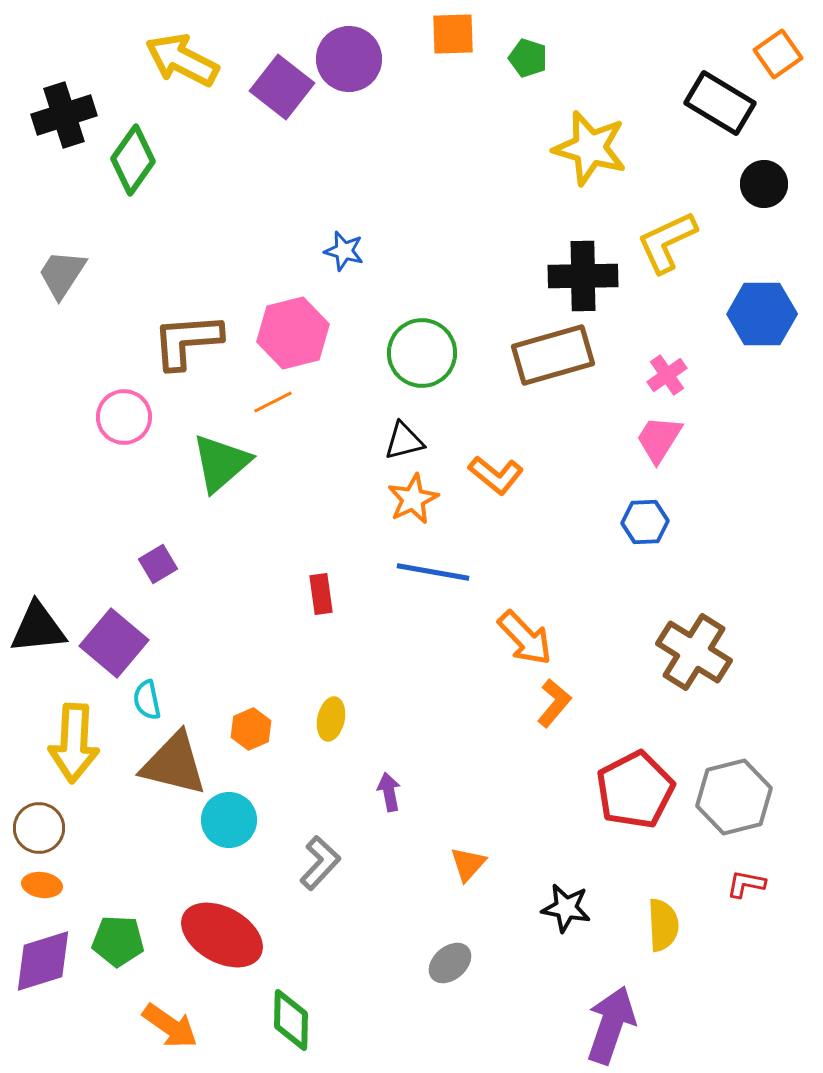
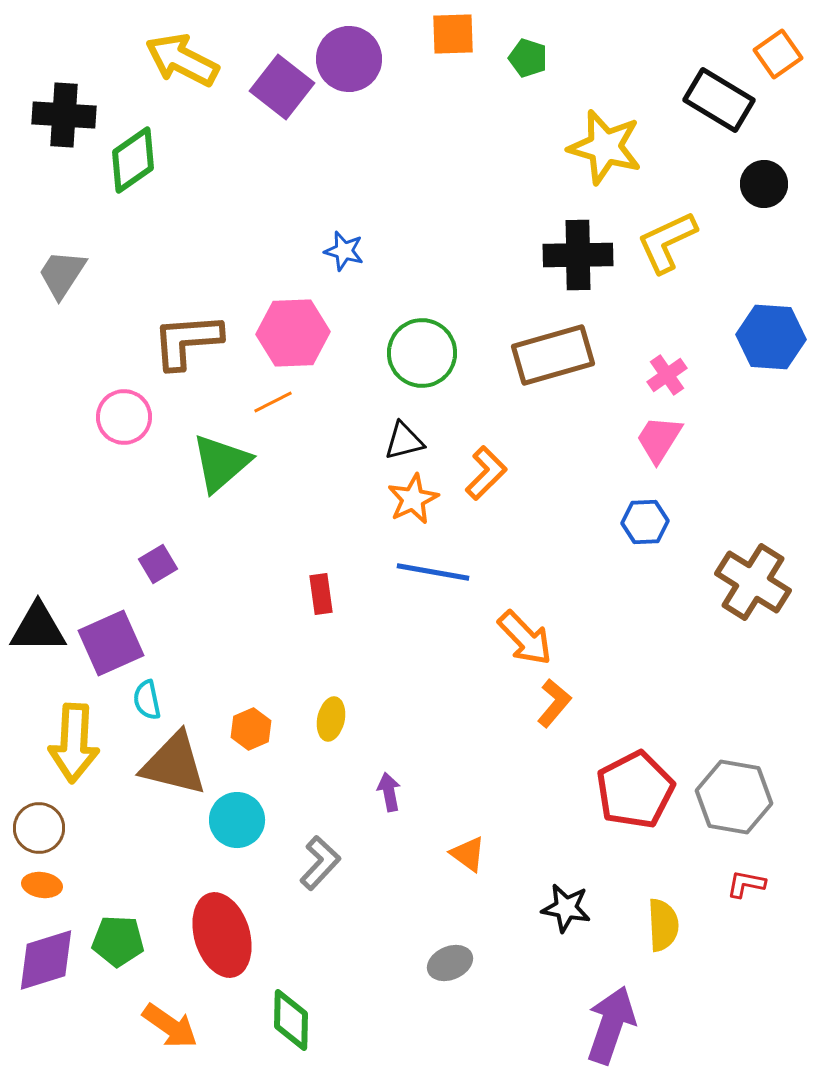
black rectangle at (720, 103): moved 1 px left, 3 px up
black cross at (64, 115): rotated 22 degrees clockwise
yellow star at (590, 148): moved 15 px right, 1 px up
green diamond at (133, 160): rotated 20 degrees clockwise
black cross at (583, 276): moved 5 px left, 21 px up
blue hexagon at (762, 314): moved 9 px right, 23 px down; rotated 4 degrees clockwise
pink hexagon at (293, 333): rotated 12 degrees clockwise
orange L-shape at (496, 475): moved 10 px left, 2 px up; rotated 84 degrees counterclockwise
black triangle at (38, 628): rotated 6 degrees clockwise
purple square at (114, 643): moved 3 px left; rotated 26 degrees clockwise
brown cross at (694, 652): moved 59 px right, 70 px up
gray hexagon at (734, 797): rotated 24 degrees clockwise
cyan circle at (229, 820): moved 8 px right
orange triangle at (468, 864): moved 10 px up; rotated 36 degrees counterclockwise
red ellipse at (222, 935): rotated 44 degrees clockwise
purple diamond at (43, 961): moved 3 px right, 1 px up
gray ellipse at (450, 963): rotated 18 degrees clockwise
